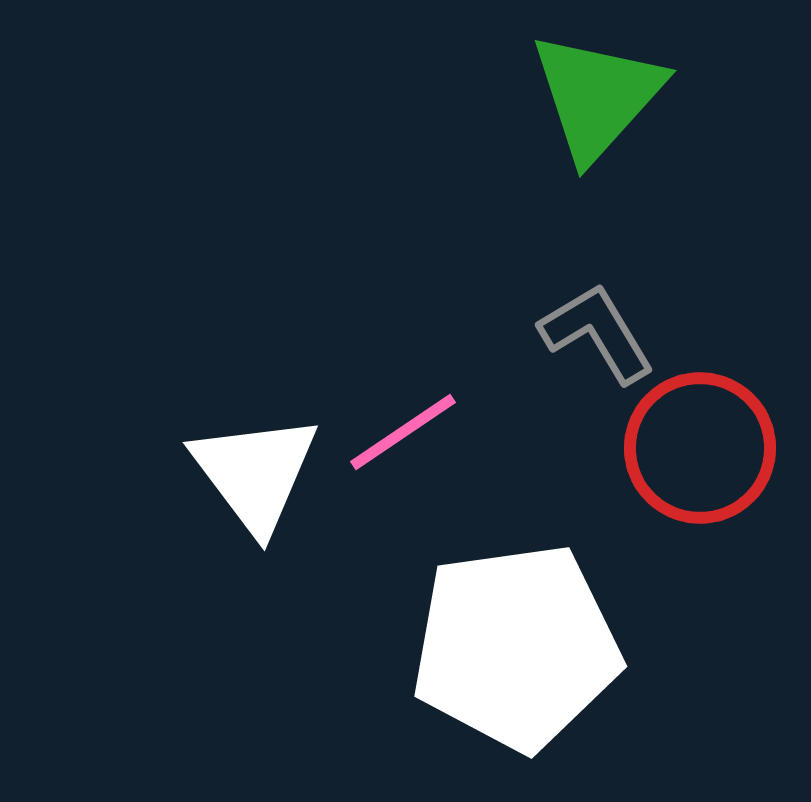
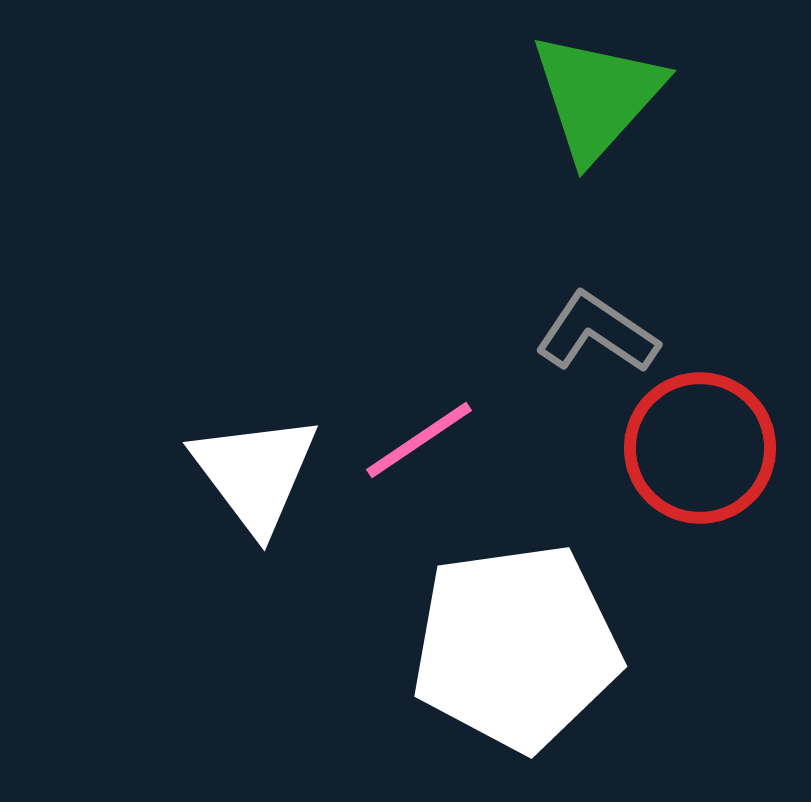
gray L-shape: rotated 25 degrees counterclockwise
pink line: moved 16 px right, 8 px down
